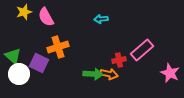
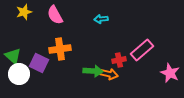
pink semicircle: moved 9 px right, 2 px up
orange cross: moved 2 px right, 2 px down; rotated 10 degrees clockwise
green arrow: moved 3 px up
